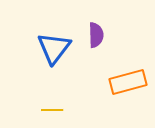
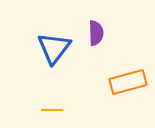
purple semicircle: moved 2 px up
